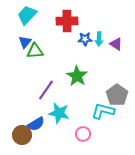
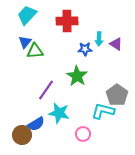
blue star: moved 10 px down
